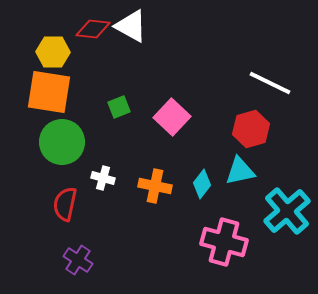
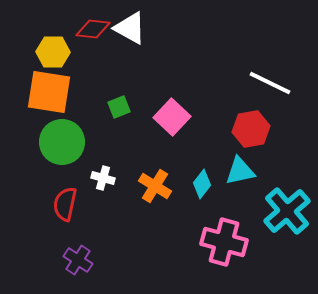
white triangle: moved 1 px left, 2 px down
red hexagon: rotated 6 degrees clockwise
orange cross: rotated 20 degrees clockwise
